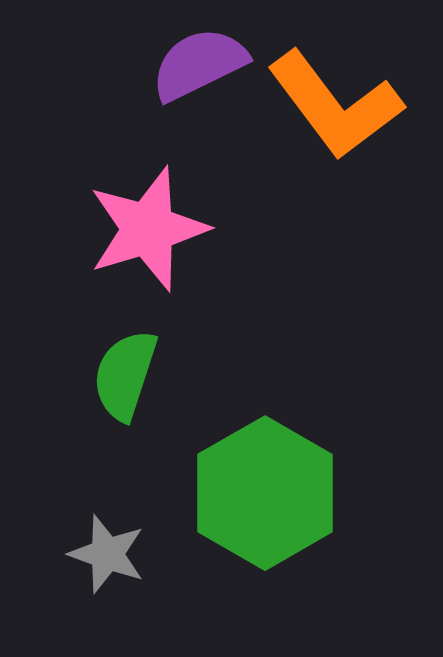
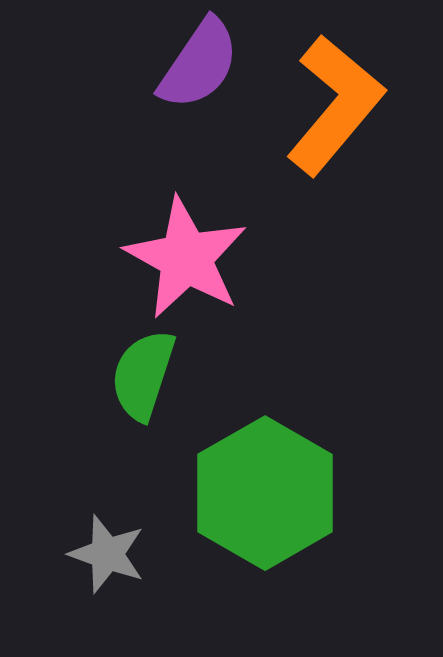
purple semicircle: rotated 150 degrees clockwise
orange L-shape: rotated 103 degrees counterclockwise
pink star: moved 38 px right, 29 px down; rotated 26 degrees counterclockwise
green semicircle: moved 18 px right
